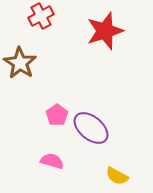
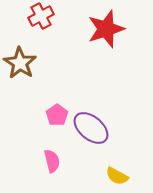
red star: moved 1 px right, 2 px up
pink semicircle: rotated 60 degrees clockwise
